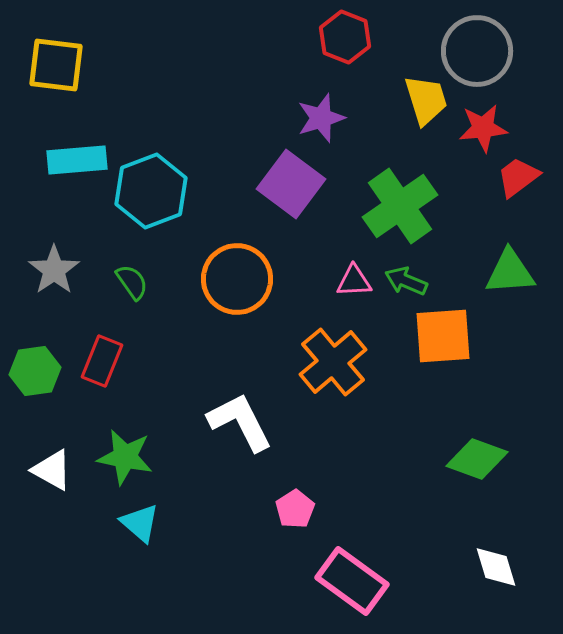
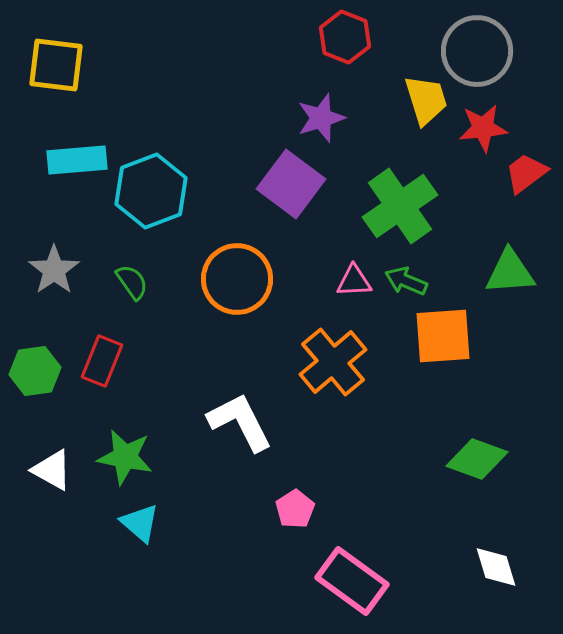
red trapezoid: moved 8 px right, 4 px up
